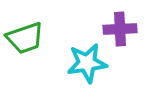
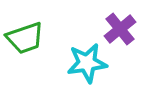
purple cross: rotated 36 degrees counterclockwise
